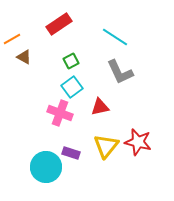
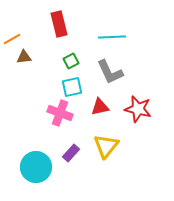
red rectangle: rotated 70 degrees counterclockwise
cyan line: moved 3 px left; rotated 36 degrees counterclockwise
brown triangle: rotated 35 degrees counterclockwise
gray L-shape: moved 10 px left
cyan square: rotated 25 degrees clockwise
red star: moved 33 px up
purple rectangle: rotated 66 degrees counterclockwise
cyan circle: moved 10 px left
